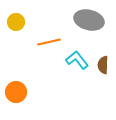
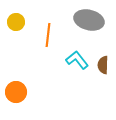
orange line: moved 1 px left, 7 px up; rotated 70 degrees counterclockwise
